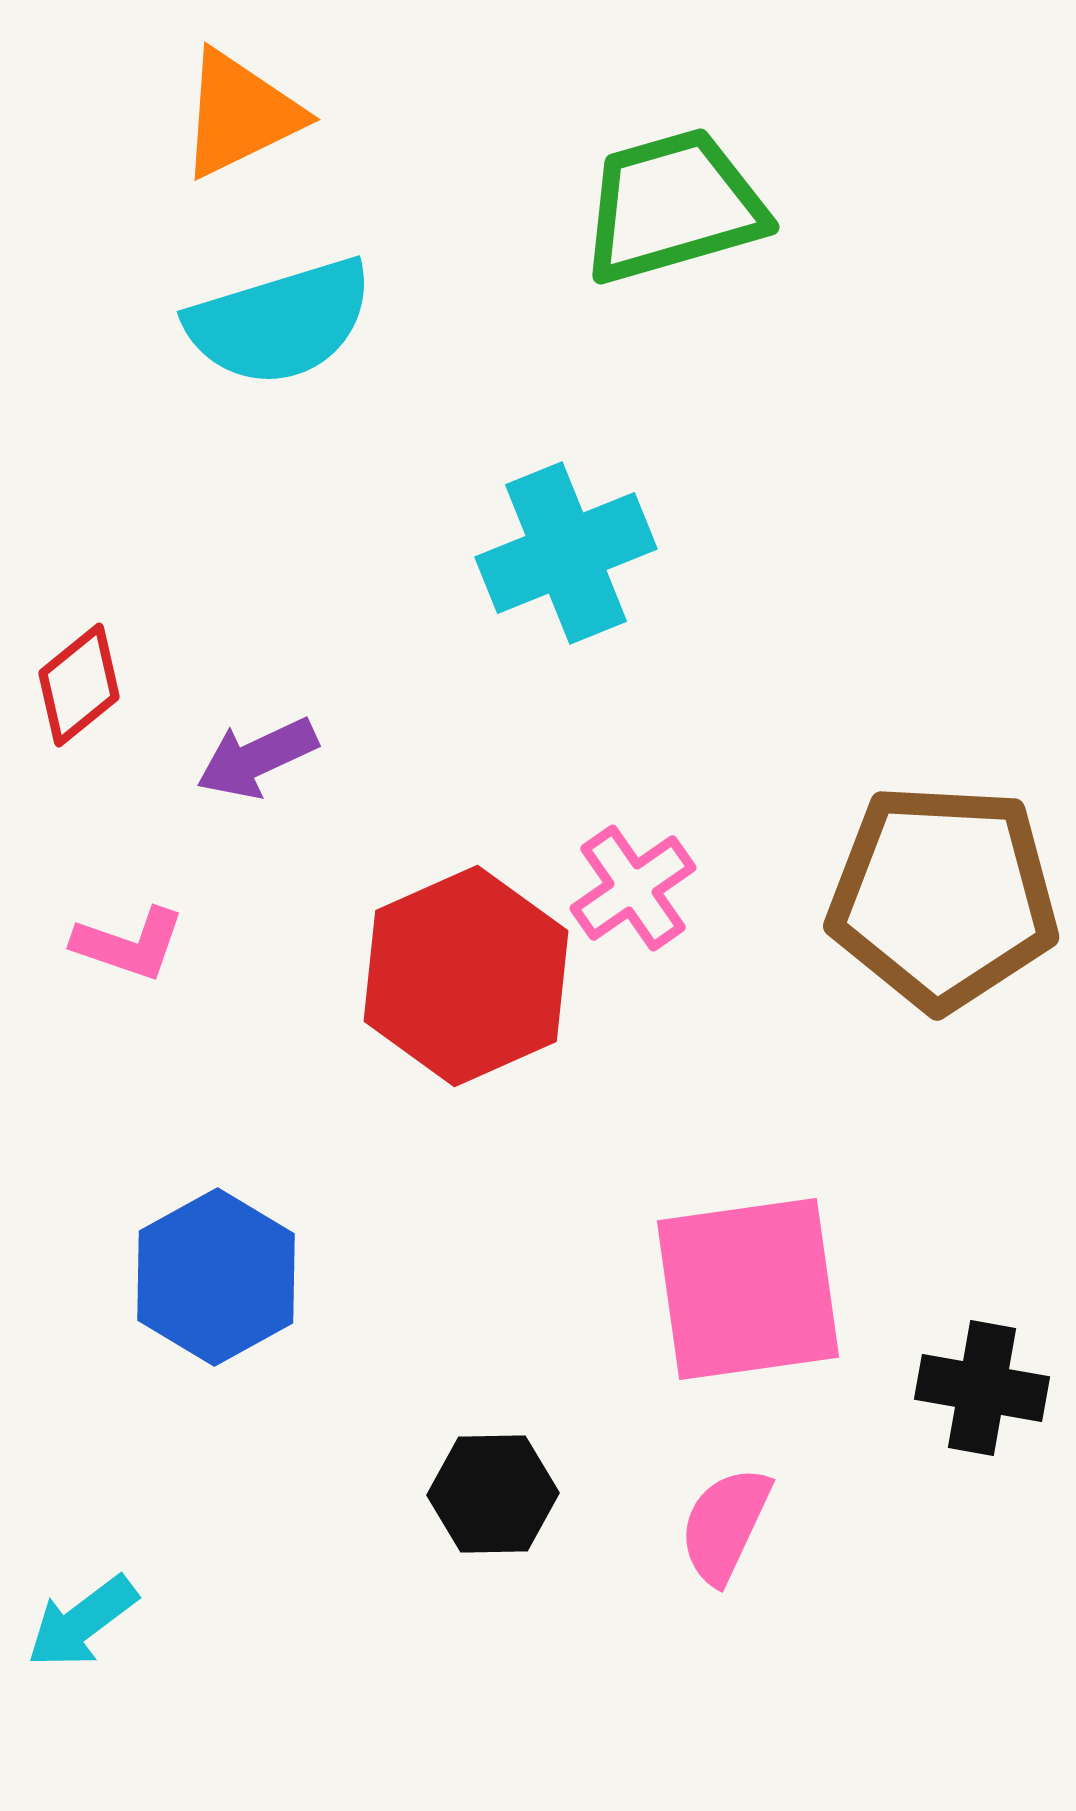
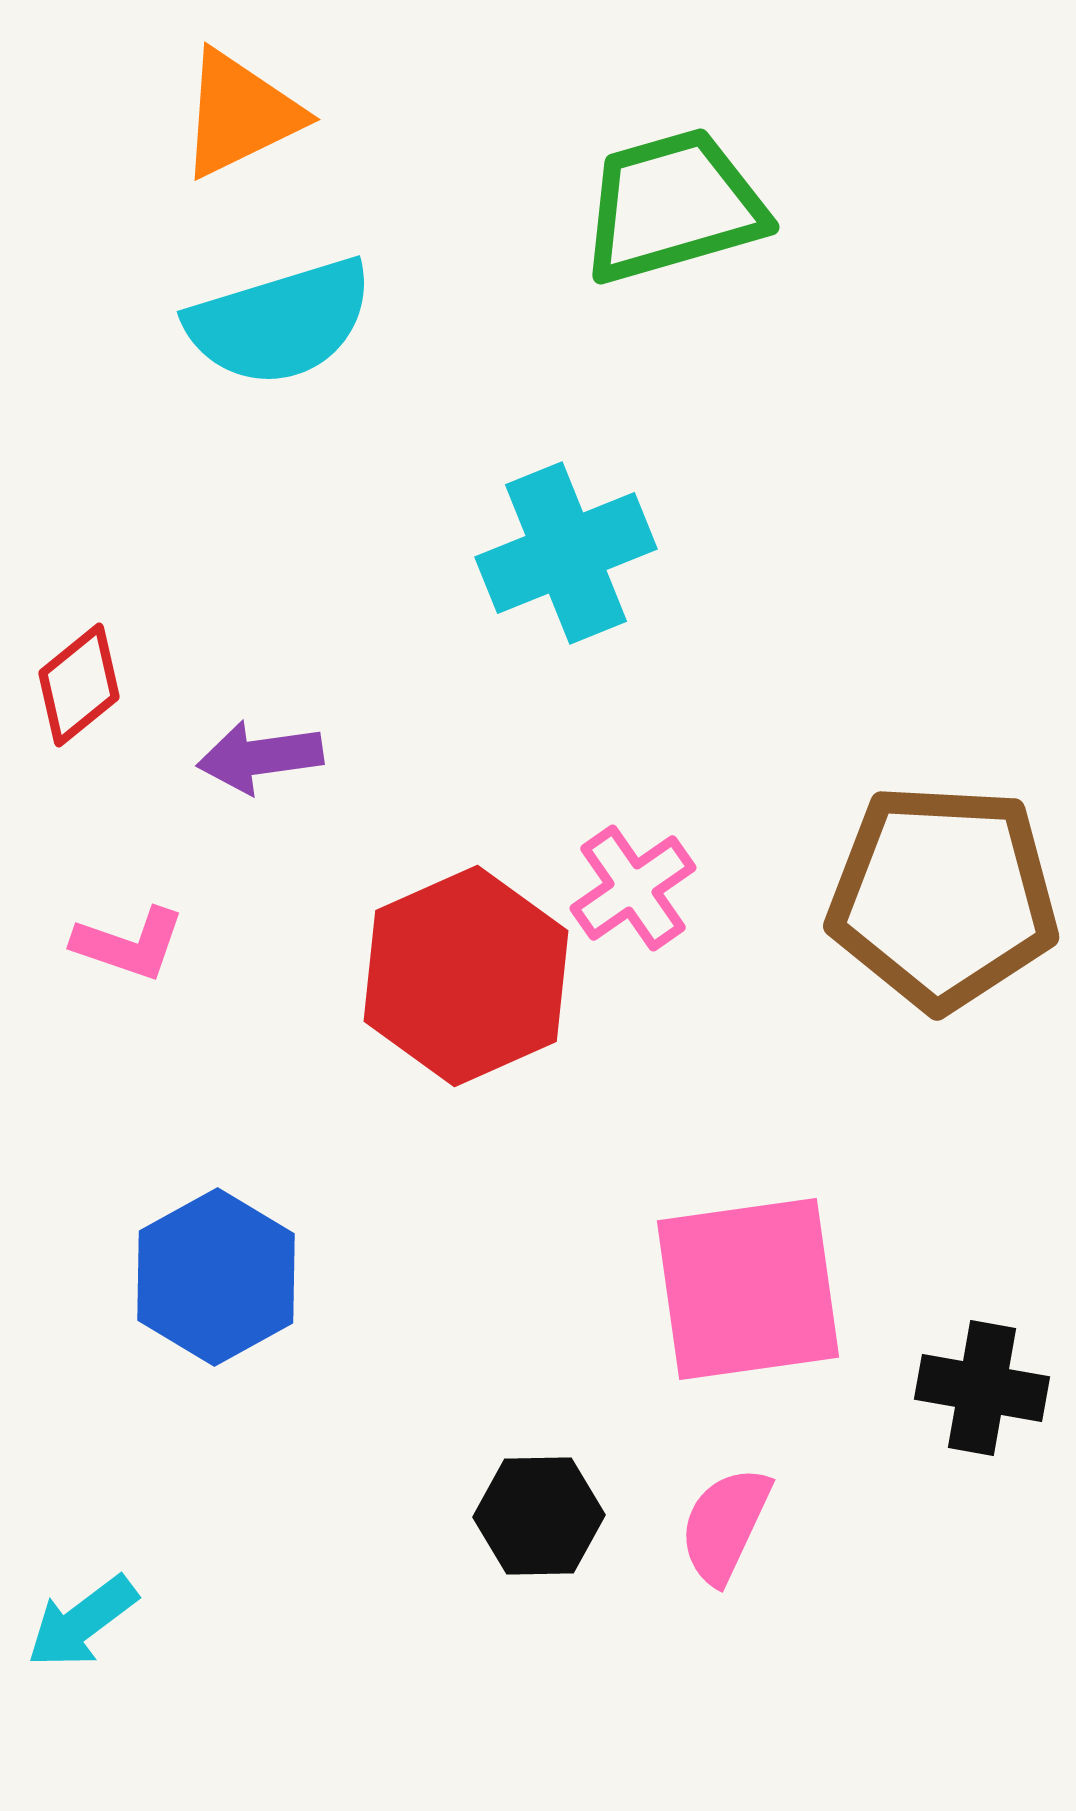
purple arrow: moved 3 px right, 1 px up; rotated 17 degrees clockwise
black hexagon: moved 46 px right, 22 px down
